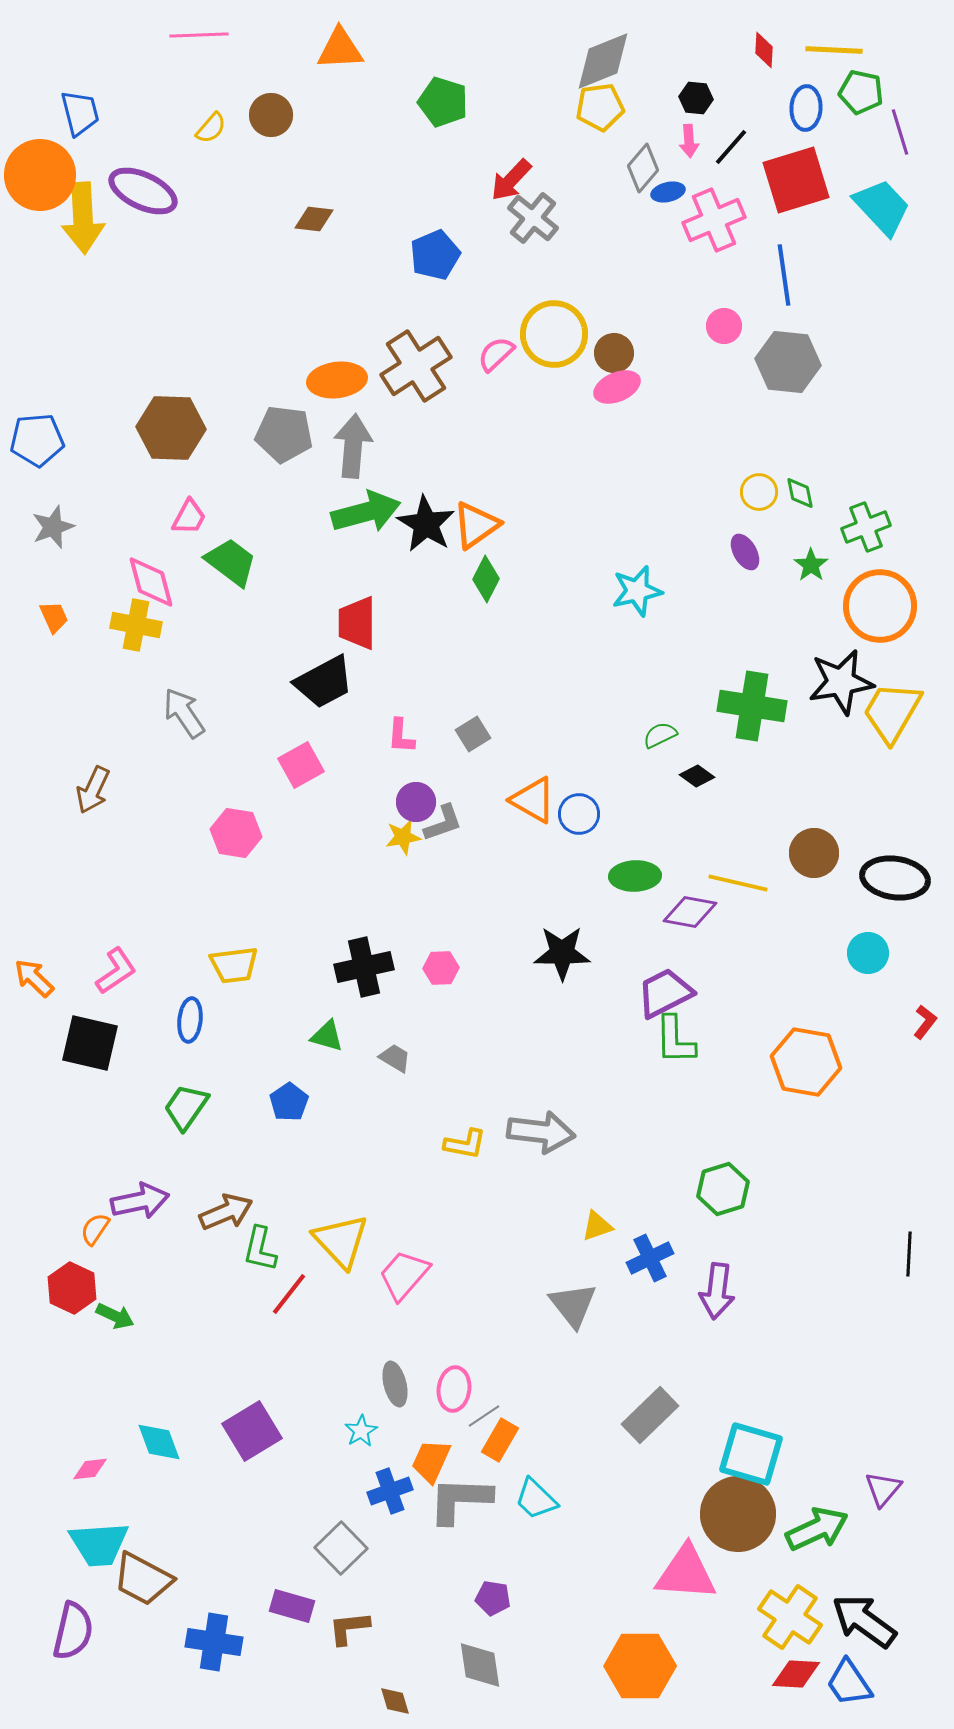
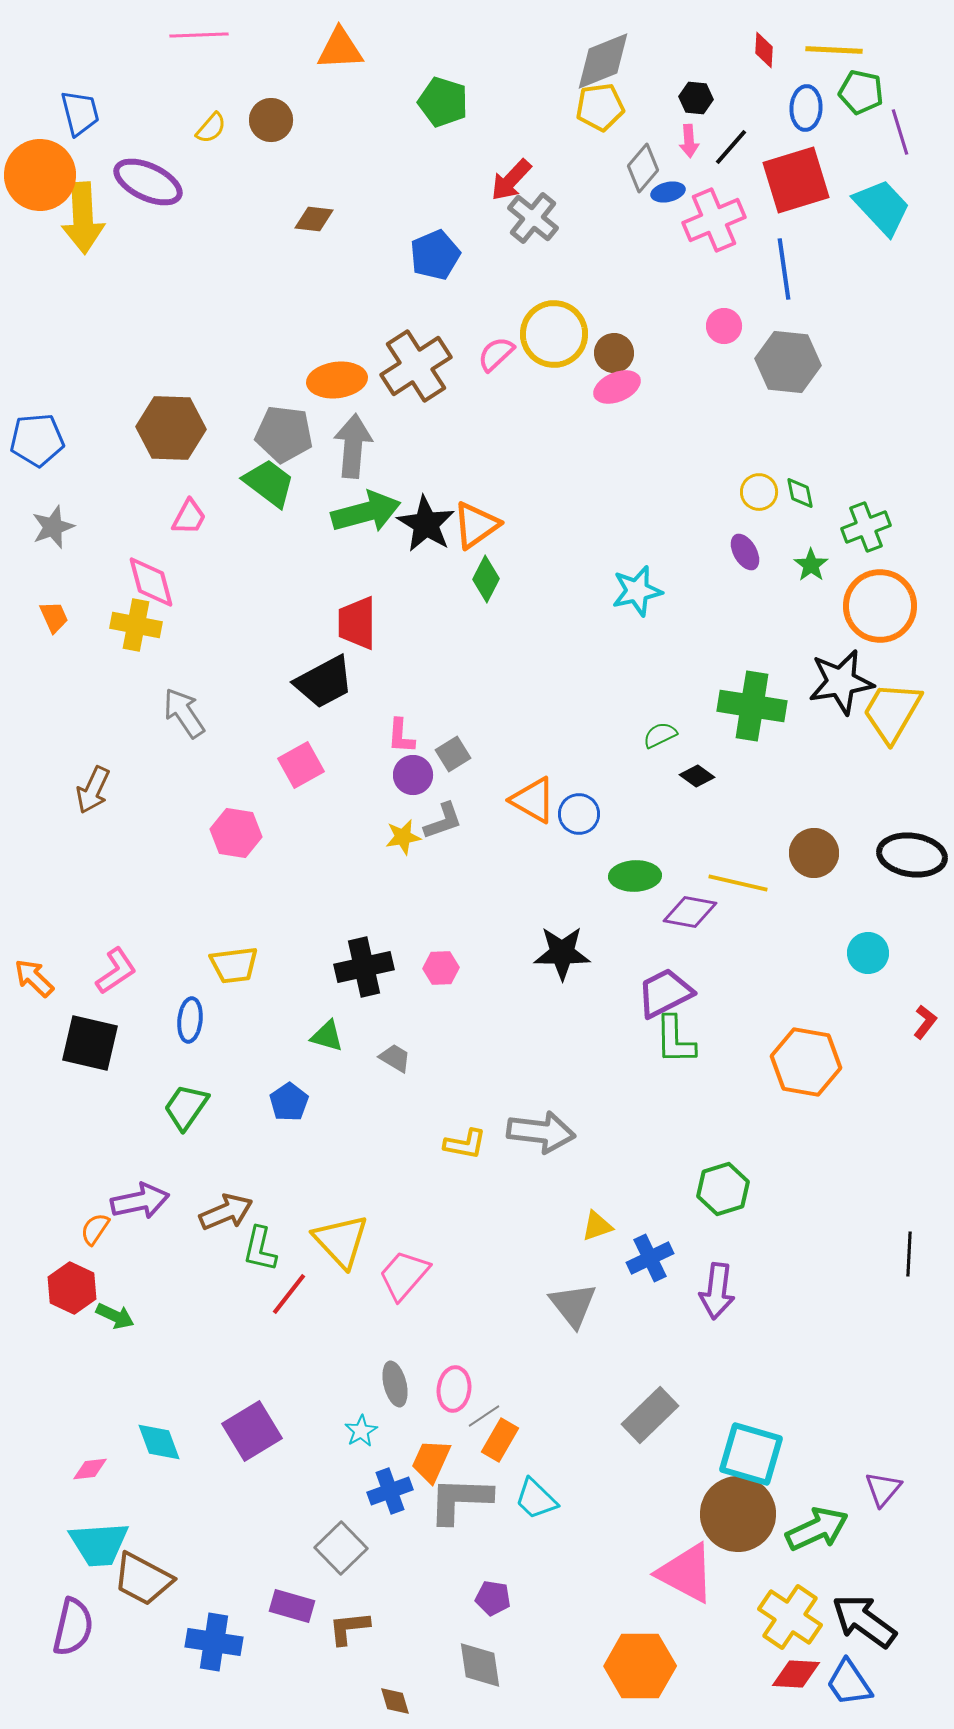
brown circle at (271, 115): moved 5 px down
purple ellipse at (143, 191): moved 5 px right, 9 px up
blue line at (784, 275): moved 6 px up
green trapezoid at (231, 562): moved 38 px right, 79 px up
gray square at (473, 734): moved 20 px left, 20 px down
purple circle at (416, 802): moved 3 px left, 27 px up
gray L-shape at (443, 823): moved 2 px up
black ellipse at (895, 878): moved 17 px right, 23 px up
pink triangle at (686, 1573): rotated 24 degrees clockwise
purple semicircle at (73, 1631): moved 4 px up
